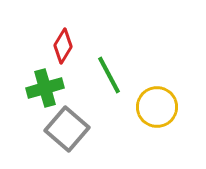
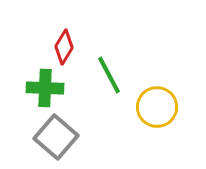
red diamond: moved 1 px right, 1 px down
green cross: rotated 18 degrees clockwise
gray square: moved 11 px left, 8 px down
